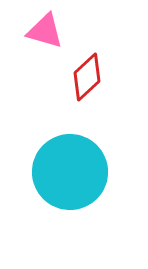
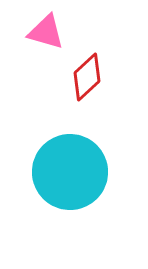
pink triangle: moved 1 px right, 1 px down
